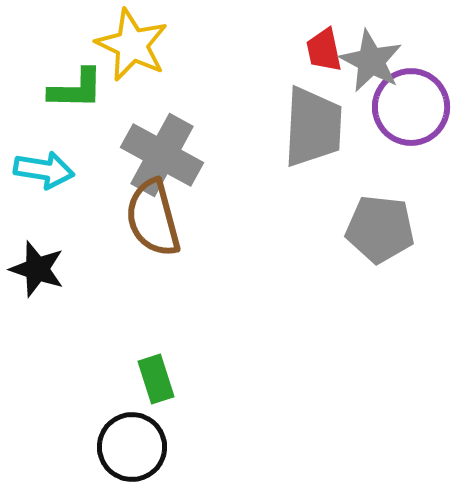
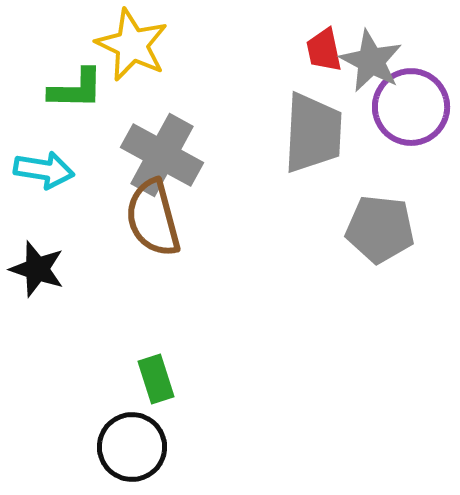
gray trapezoid: moved 6 px down
